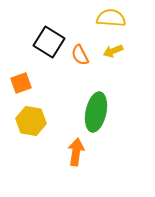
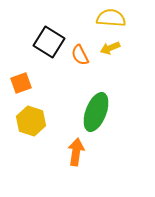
yellow arrow: moved 3 px left, 3 px up
green ellipse: rotated 9 degrees clockwise
yellow hexagon: rotated 8 degrees clockwise
